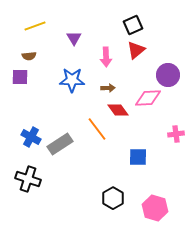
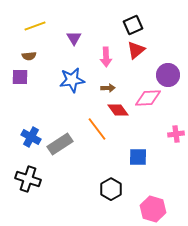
blue star: rotated 10 degrees counterclockwise
black hexagon: moved 2 px left, 9 px up
pink hexagon: moved 2 px left, 1 px down
